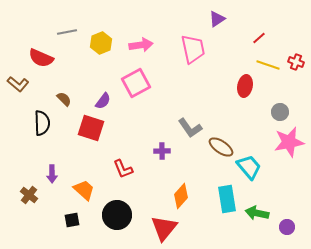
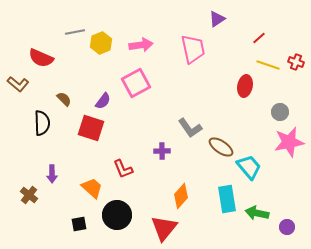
gray line: moved 8 px right
orange trapezoid: moved 8 px right, 2 px up
black square: moved 7 px right, 4 px down
